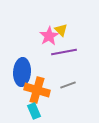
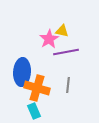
yellow triangle: moved 1 px right, 1 px down; rotated 32 degrees counterclockwise
pink star: moved 3 px down
purple line: moved 2 px right
gray line: rotated 63 degrees counterclockwise
orange cross: moved 2 px up
